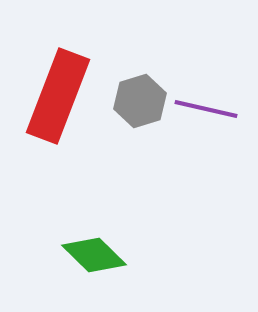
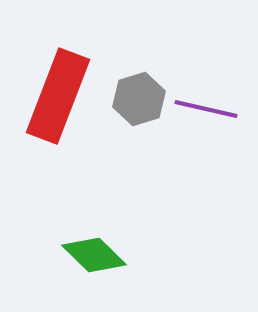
gray hexagon: moved 1 px left, 2 px up
